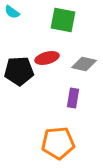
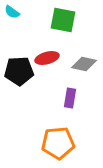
purple rectangle: moved 3 px left
